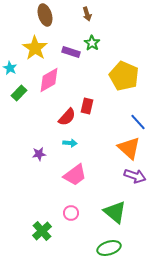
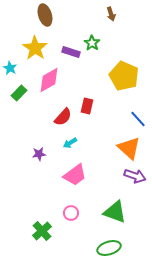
brown arrow: moved 24 px right
red semicircle: moved 4 px left
blue line: moved 3 px up
cyan arrow: rotated 144 degrees clockwise
green triangle: rotated 20 degrees counterclockwise
